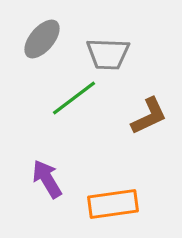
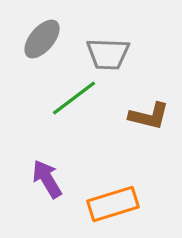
brown L-shape: rotated 39 degrees clockwise
orange rectangle: rotated 9 degrees counterclockwise
